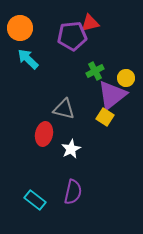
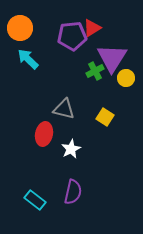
red triangle: moved 2 px right, 5 px down; rotated 18 degrees counterclockwise
purple triangle: moved 37 px up; rotated 20 degrees counterclockwise
